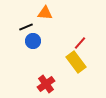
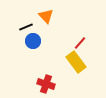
orange triangle: moved 1 px right, 3 px down; rotated 42 degrees clockwise
red cross: rotated 36 degrees counterclockwise
